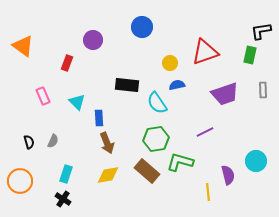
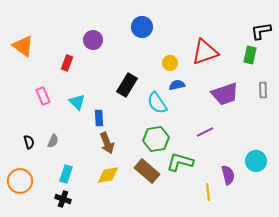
black rectangle: rotated 65 degrees counterclockwise
black cross: rotated 14 degrees counterclockwise
